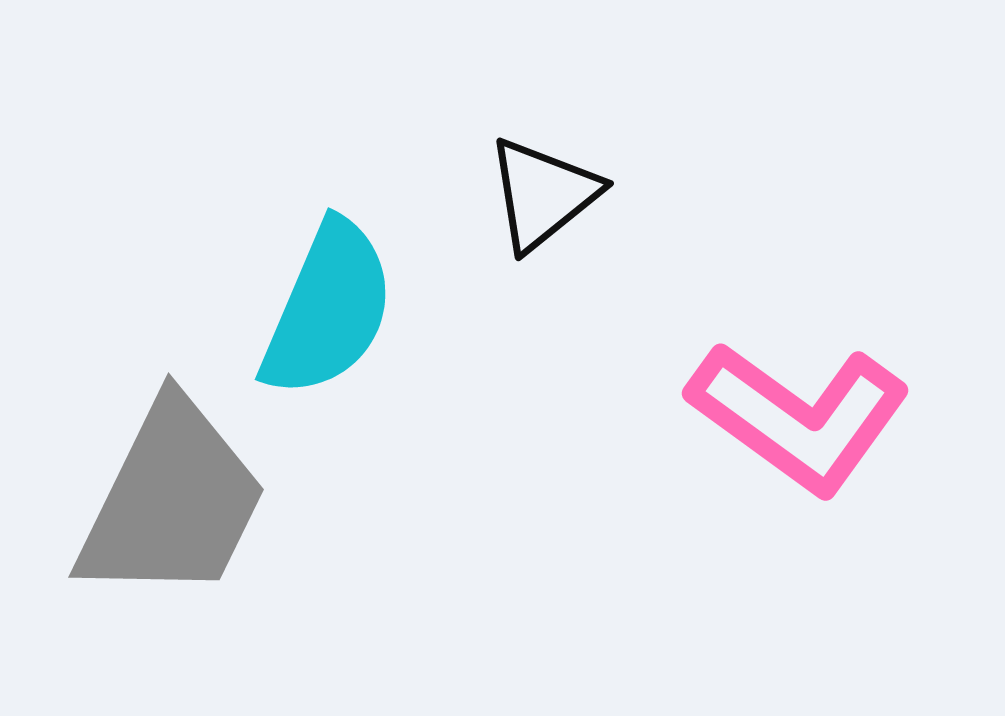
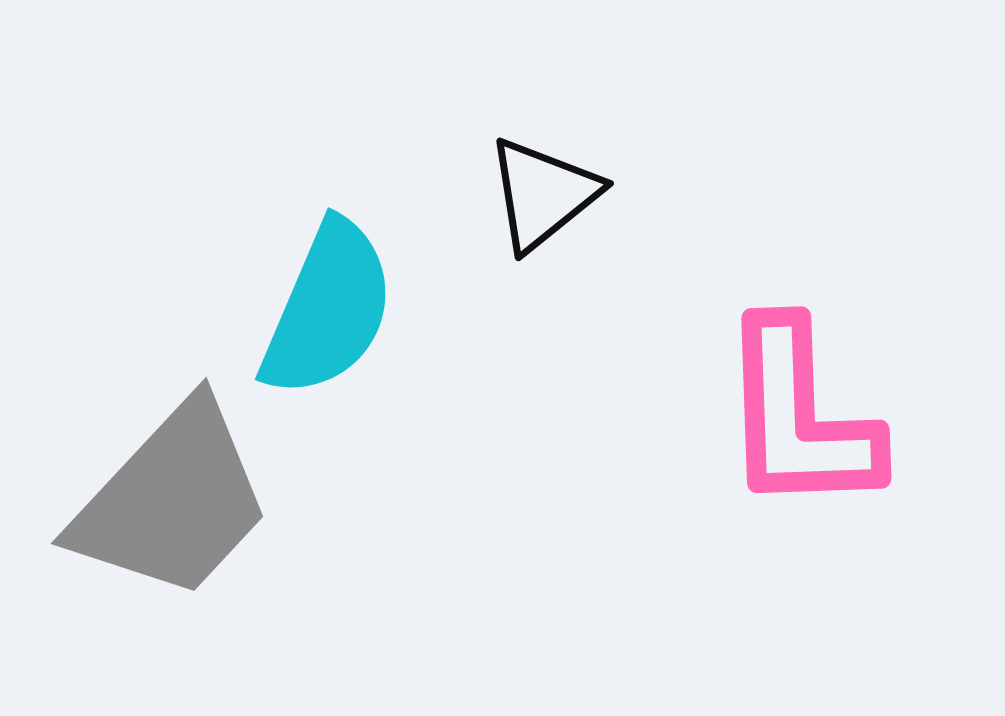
pink L-shape: rotated 52 degrees clockwise
gray trapezoid: rotated 17 degrees clockwise
